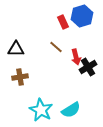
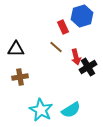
red rectangle: moved 5 px down
